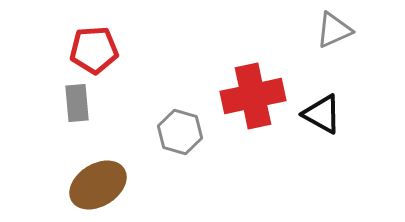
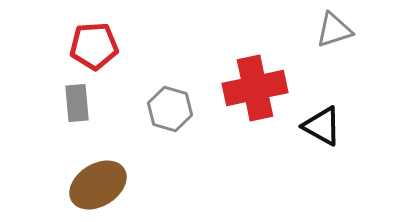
gray triangle: rotated 6 degrees clockwise
red pentagon: moved 4 px up
red cross: moved 2 px right, 8 px up
black triangle: moved 12 px down
gray hexagon: moved 10 px left, 23 px up
